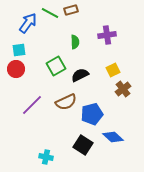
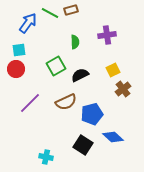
purple line: moved 2 px left, 2 px up
